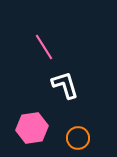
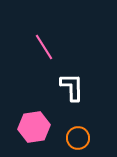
white L-shape: moved 7 px right, 2 px down; rotated 16 degrees clockwise
pink hexagon: moved 2 px right, 1 px up
